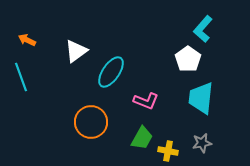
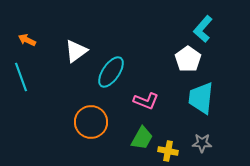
gray star: rotated 12 degrees clockwise
